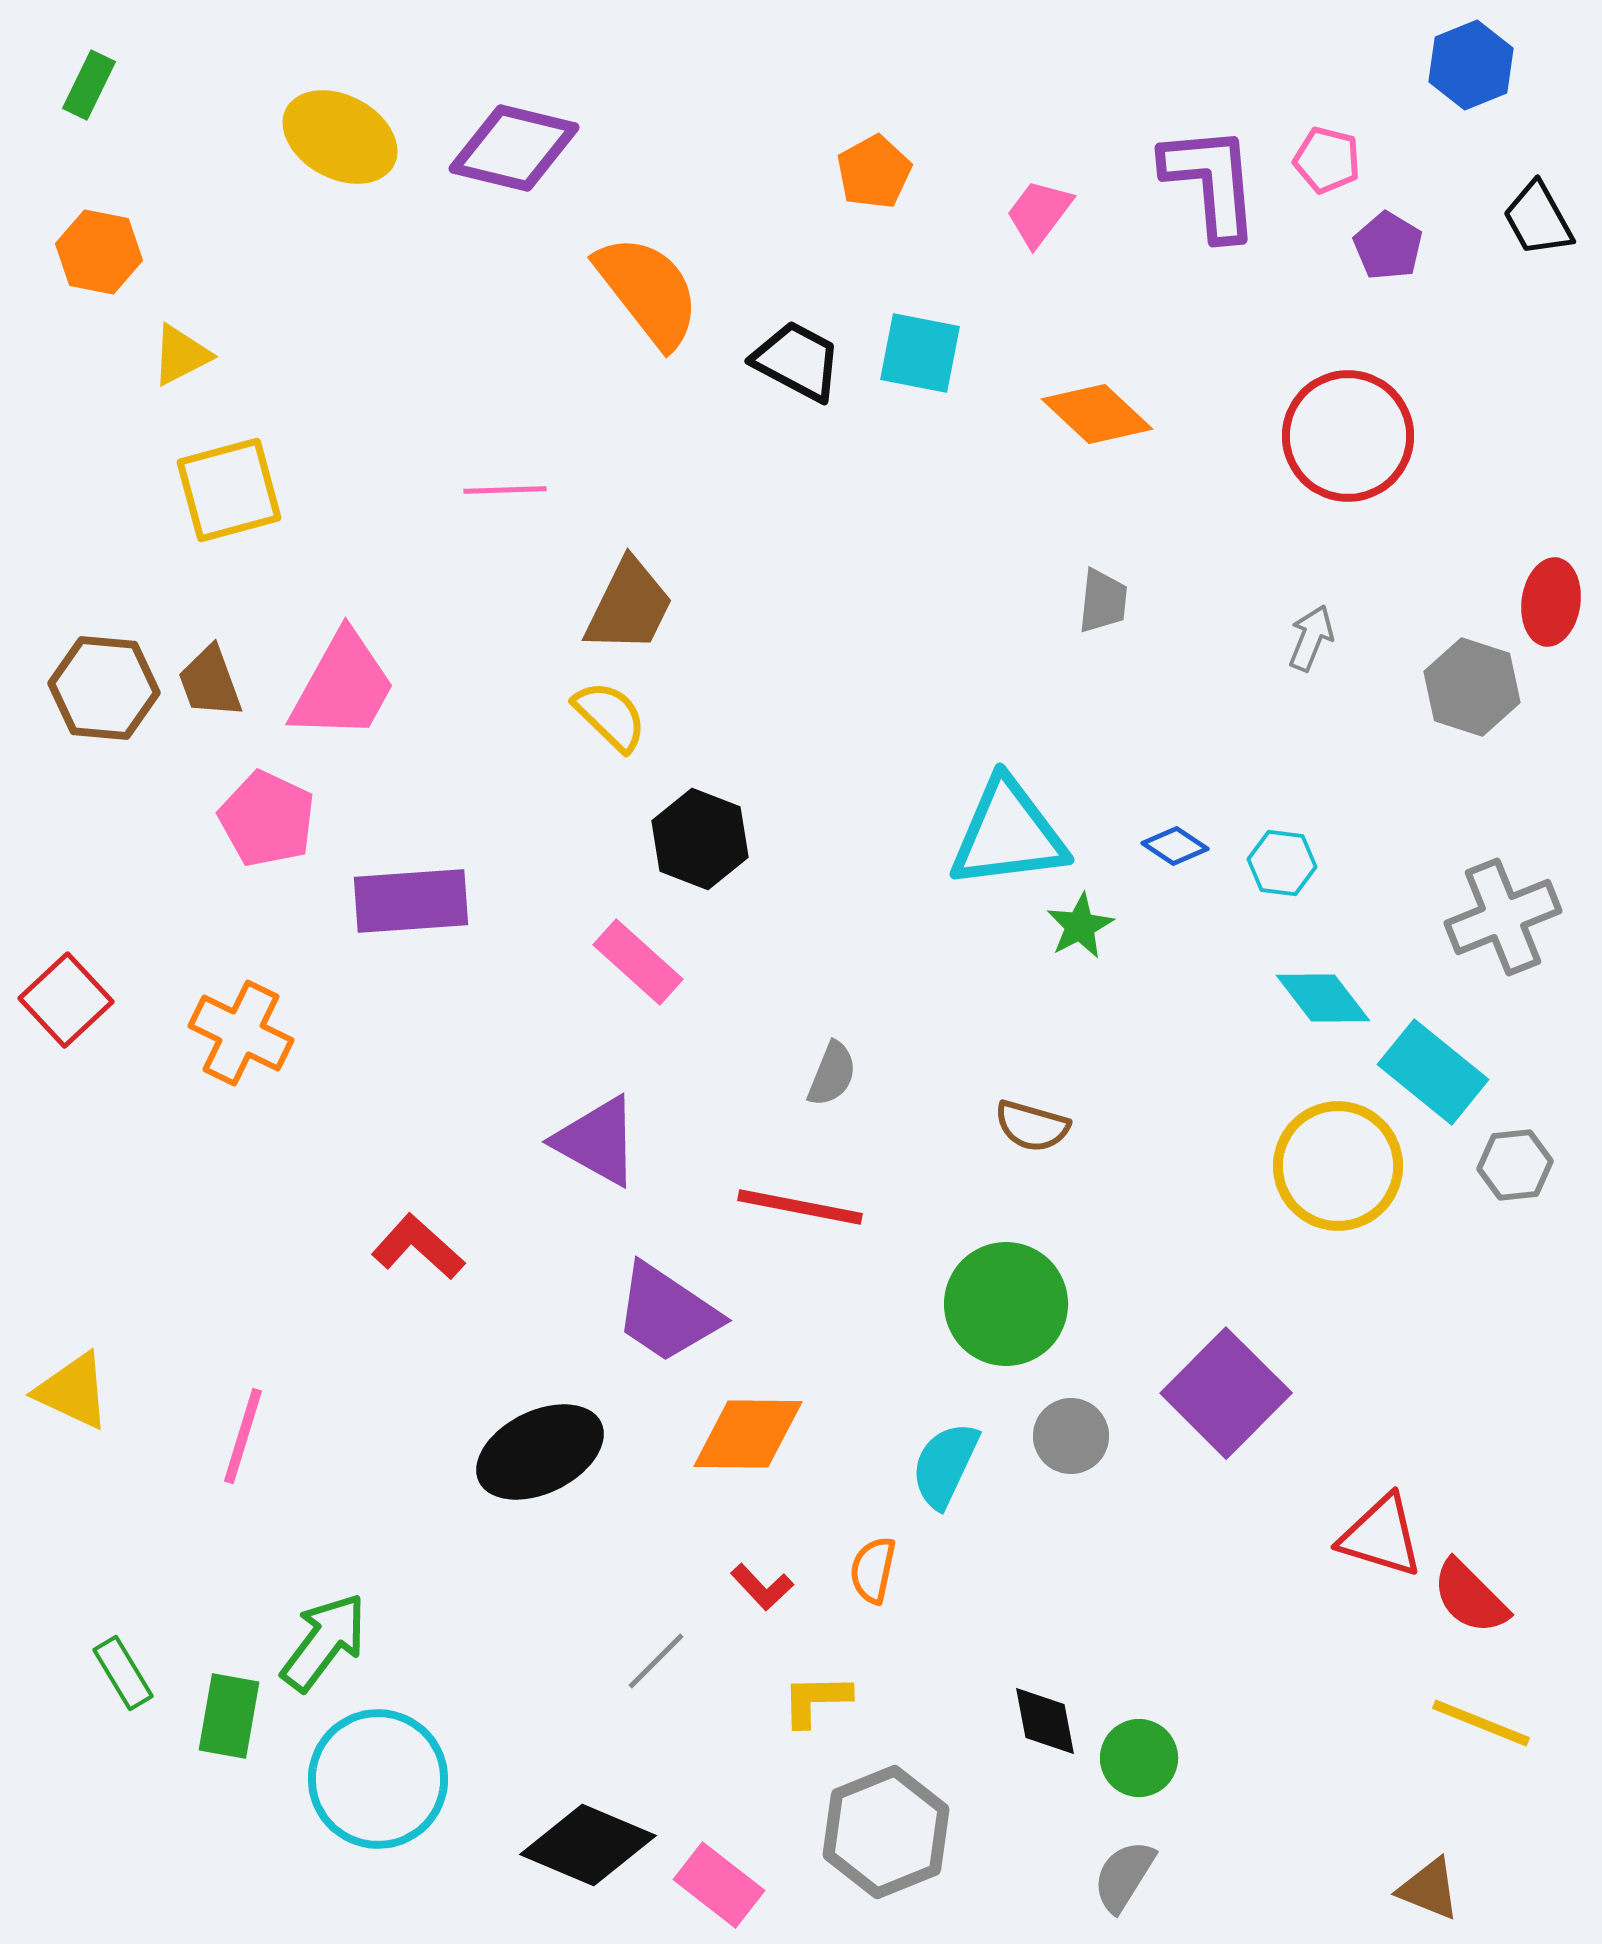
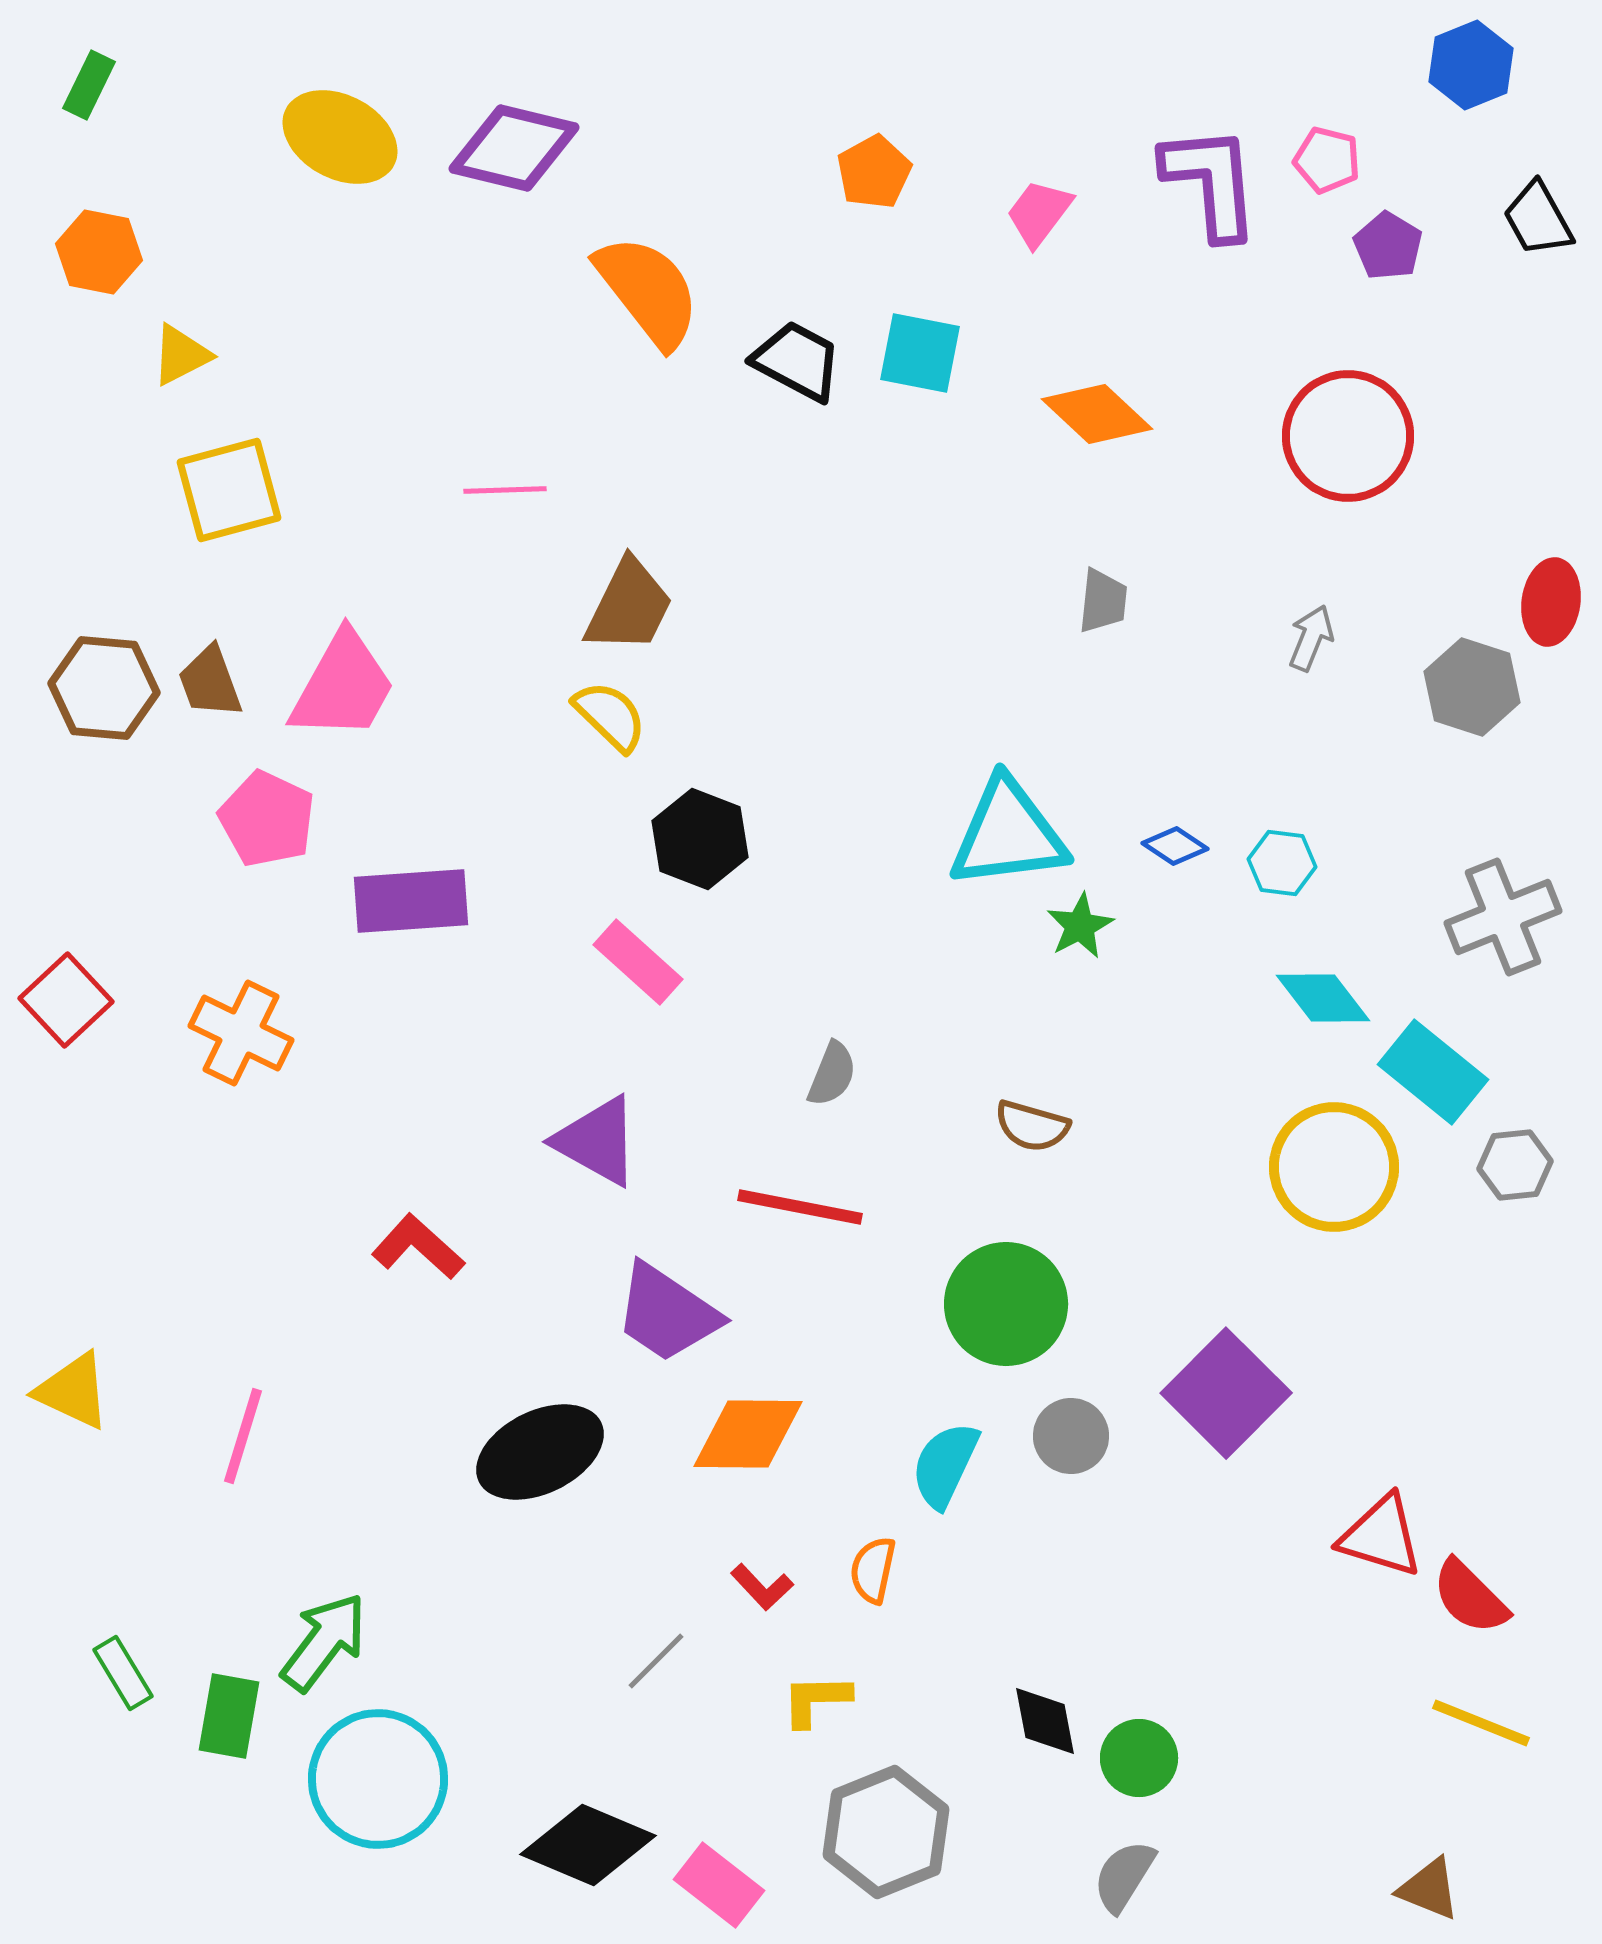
yellow circle at (1338, 1166): moved 4 px left, 1 px down
